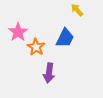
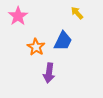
yellow arrow: moved 3 px down
pink star: moved 16 px up
blue trapezoid: moved 2 px left, 3 px down
